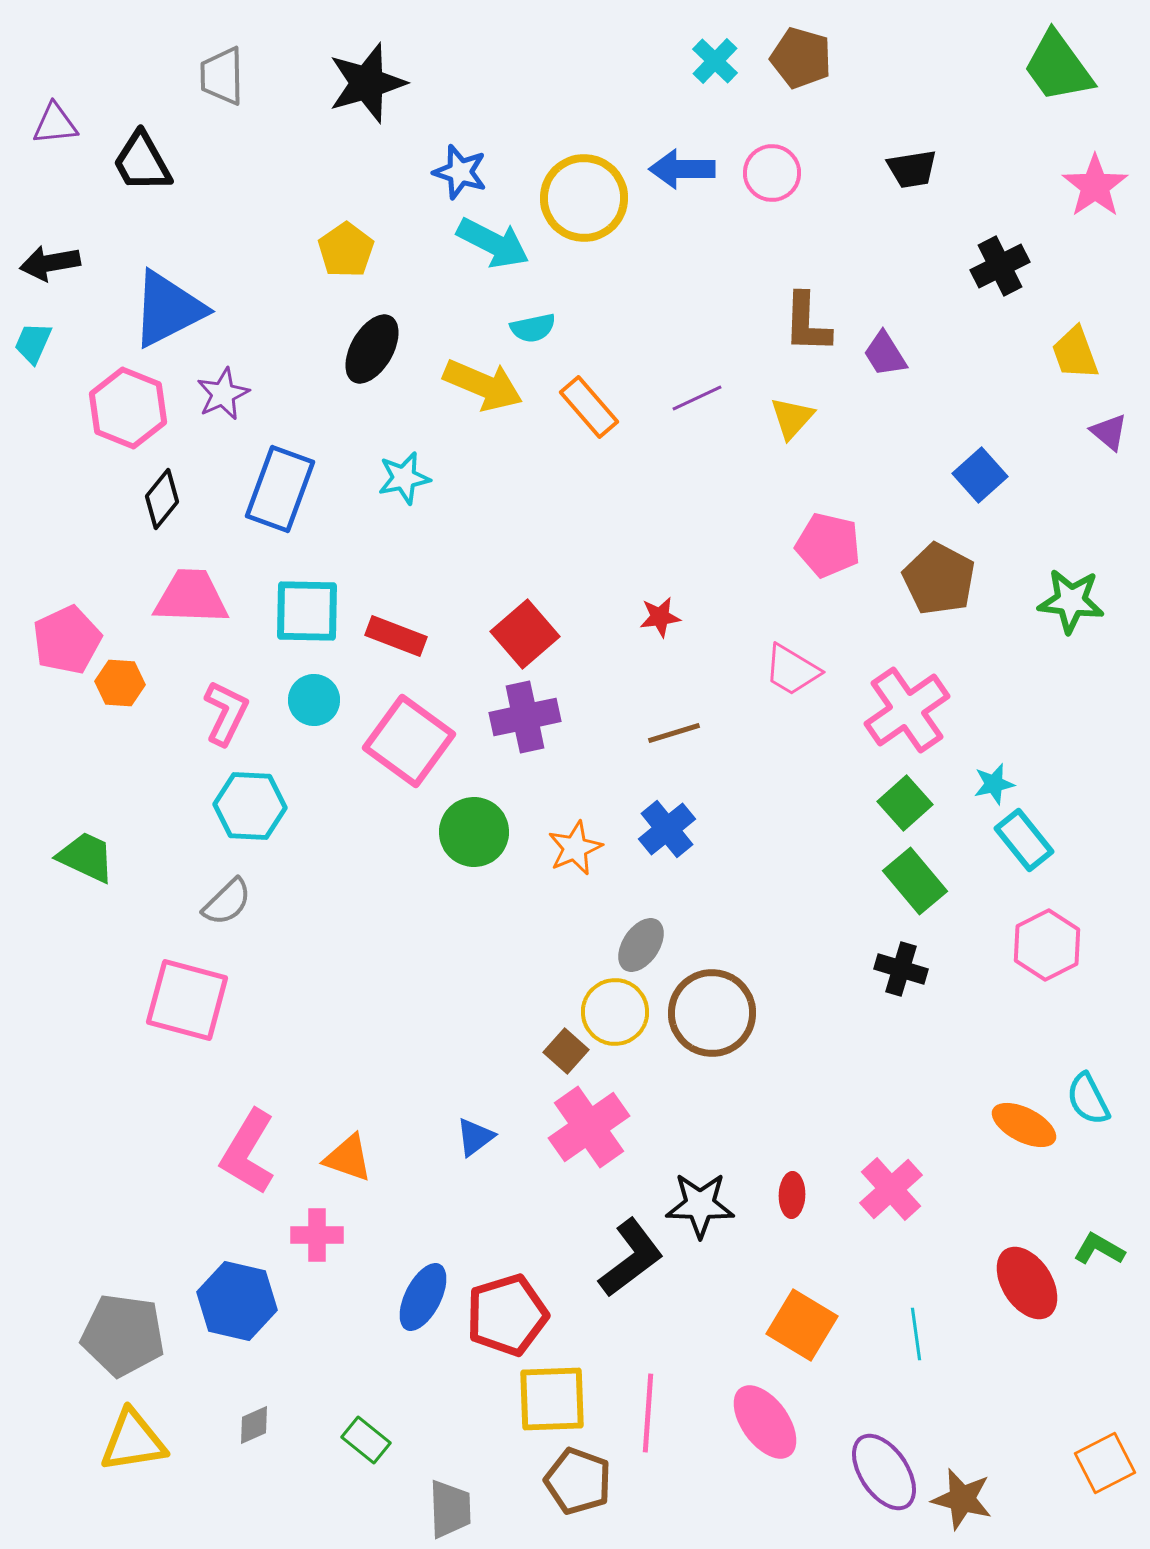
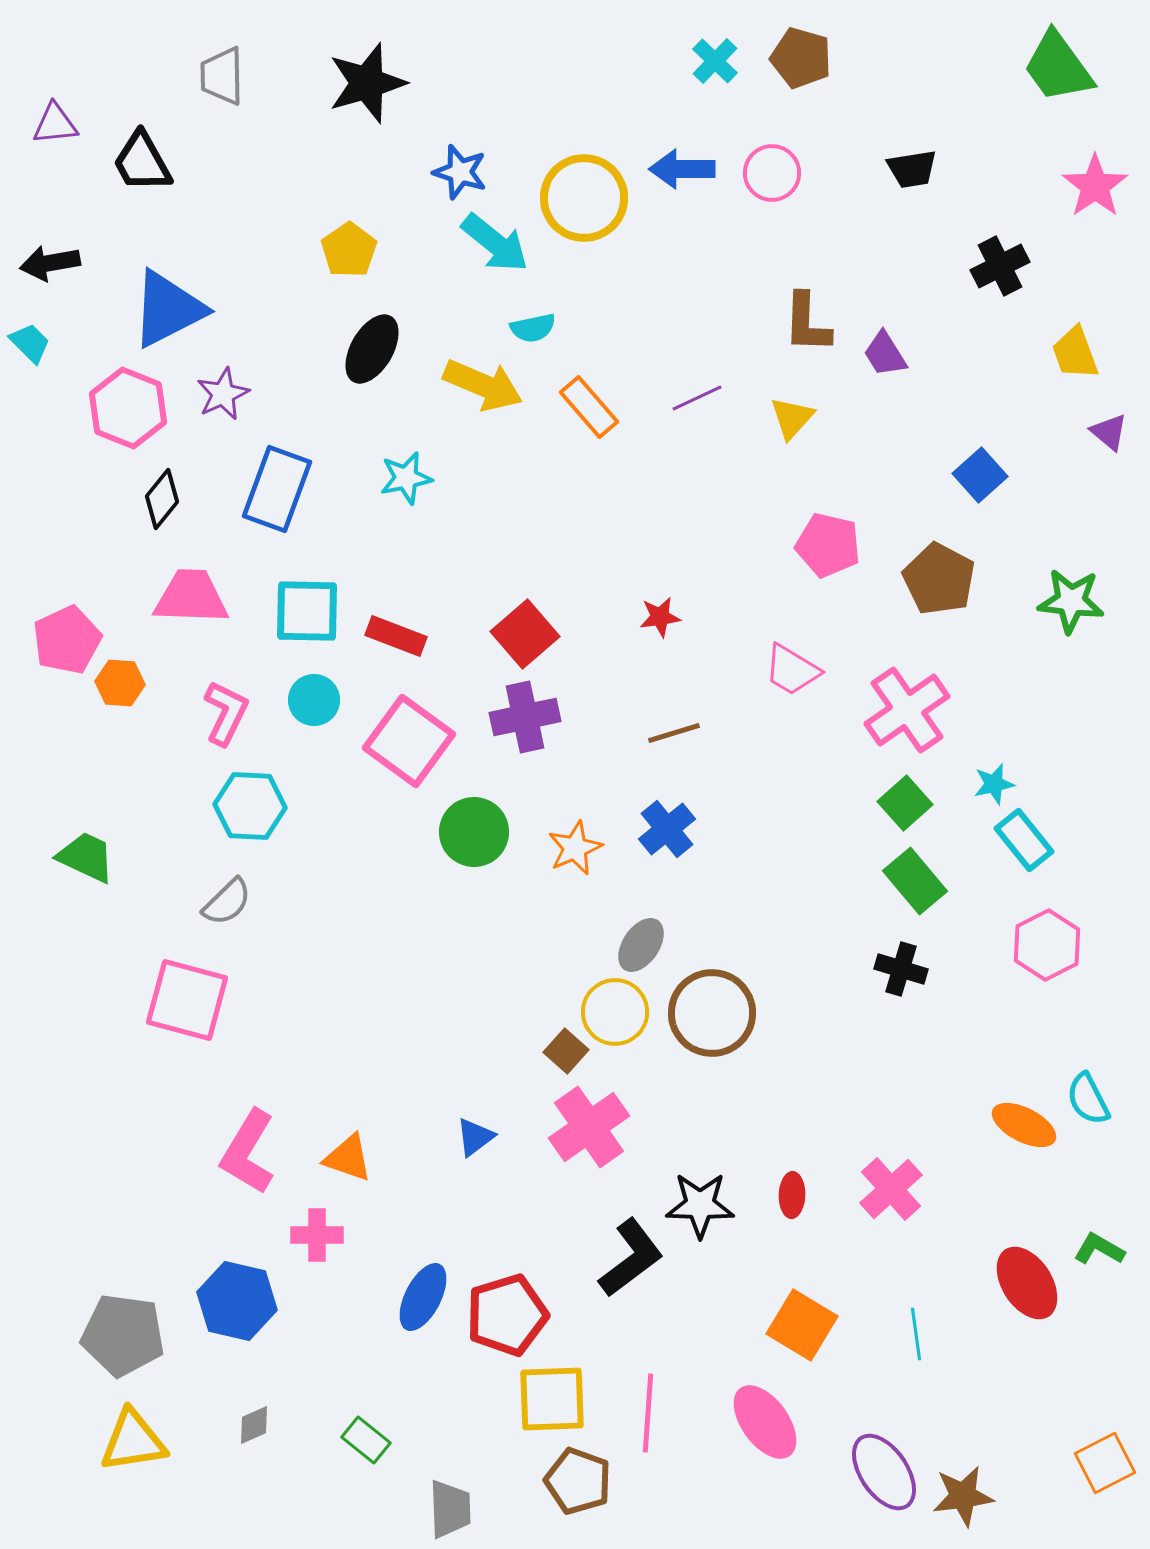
cyan arrow at (493, 243): moved 2 px right; rotated 12 degrees clockwise
yellow pentagon at (346, 250): moved 3 px right
cyan trapezoid at (33, 343): moved 3 px left; rotated 111 degrees clockwise
cyan star at (404, 478): moved 2 px right
blue rectangle at (280, 489): moved 3 px left
brown star at (962, 1499): moved 1 px right, 3 px up; rotated 22 degrees counterclockwise
